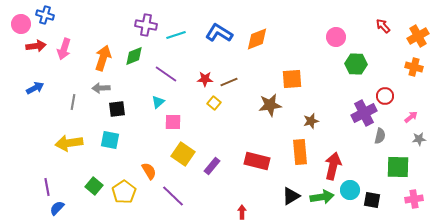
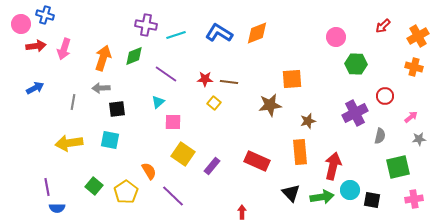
red arrow at (383, 26): rotated 91 degrees counterclockwise
orange diamond at (257, 39): moved 6 px up
brown line at (229, 82): rotated 30 degrees clockwise
purple cross at (364, 113): moved 9 px left
brown star at (311, 121): moved 3 px left
red rectangle at (257, 161): rotated 10 degrees clockwise
green square at (398, 167): rotated 15 degrees counterclockwise
yellow pentagon at (124, 192): moved 2 px right
black triangle at (291, 196): moved 3 px up; rotated 42 degrees counterclockwise
blue semicircle at (57, 208): rotated 133 degrees counterclockwise
